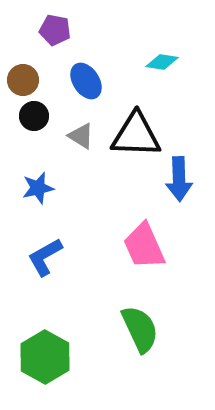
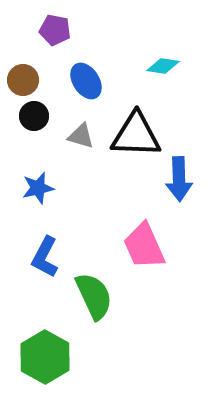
cyan diamond: moved 1 px right, 4 px down
gray triangle: rotated 16 degrees counterclockwise
blue L-shape: rotated 33 degrees counterclockwise
green semicircle: moved 46 px left, 33 px up
